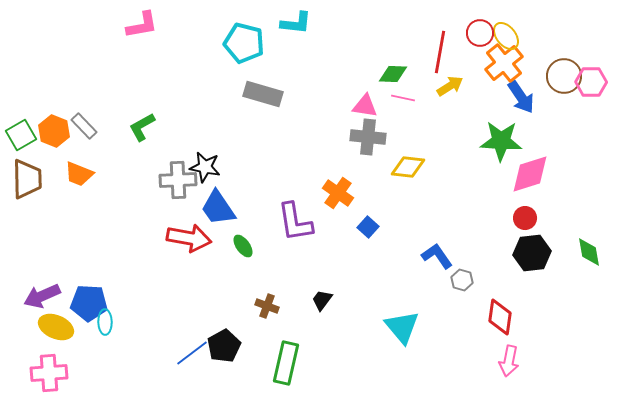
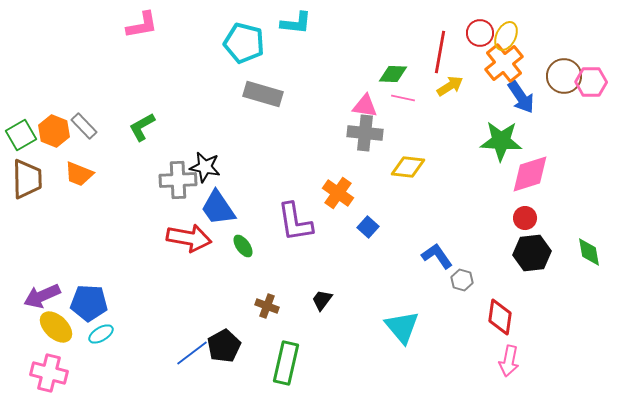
yellow ellipse at (506, 36): rotated 64 degrees clockwise
gray cross at (368, 137): moved 3 px left, 4 px up
cyan ellipse at (105, 322): moved 4 px left, 12 px down; rotated 60 degrees clockwise
yellow ellipse at (56, 327): rotated 20 degrees clockwise
pink cross at (49, 373): rotated 18 degrees clockwise
